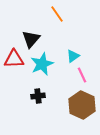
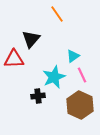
cyan star: moved 12 px right, 13 px down
brown hexagon: moved 2 px left
